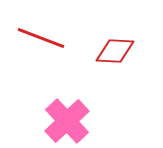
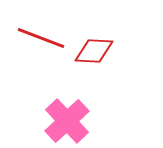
red diamond: moved 21 px left
